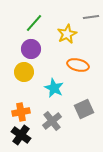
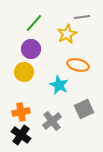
gray line: moved 9 px left
cyan star: moved 5 px right, 3 px up
